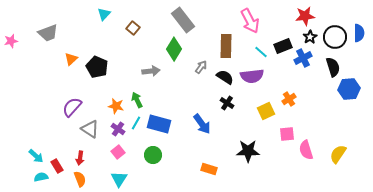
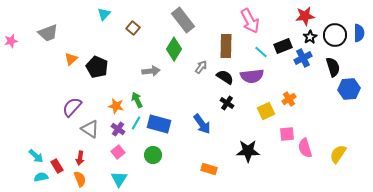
black circle at (335, 37): moved 2 px up
pink semicircle at (306, 150): moved 1 px left, 2 px up
